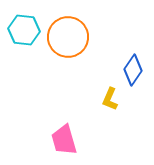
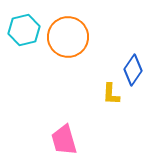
cyan hexagon: rotated 20 degrees counterclockwise
yellow L-shape: moved 1 px right, 5 px up; rotated 20 degrees counterclockwise
